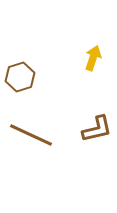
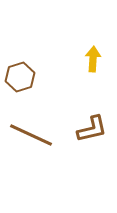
yellow arrow: moved 1 px down; rotated 15 degrees counterclockwise
brown L-shape: moved 5 px left
